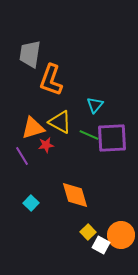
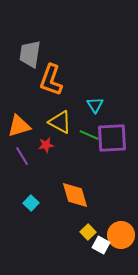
cyan triangle: rotated 12 degrees counterclockwise
orange triangle: moved 14 px left, 2 px up
